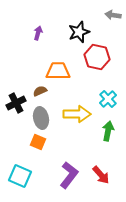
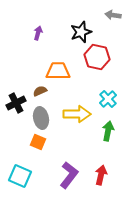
black star: moved 2 px right
red arrow: rotated 126 degrees counterclockwise
